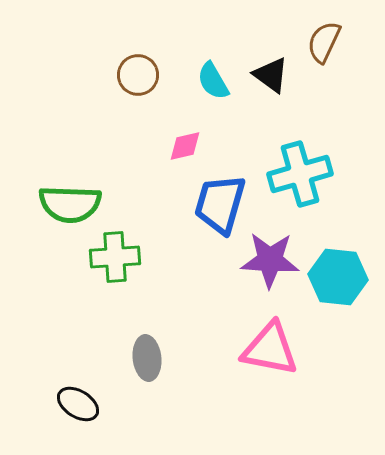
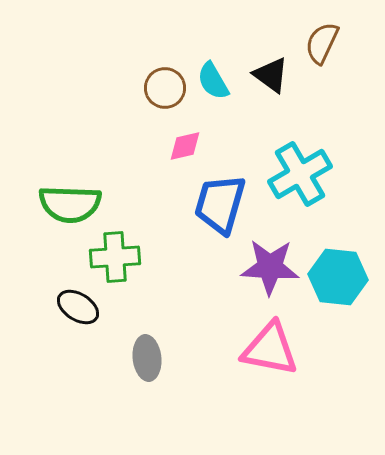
brown semicircle: moved 2 px left, 1 px down
brown circle: moved 27 px right, 13 px down
cyan cross: rotated 14 degrees counterclockwise
purple star: moved 7 px down
black ellipse: moved 97 px up
